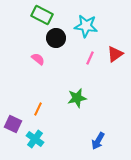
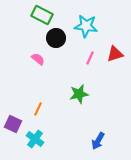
red triangle: rotated 18 degrees clockwise
green star: moved 2 px right, 4 px up
